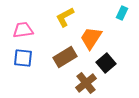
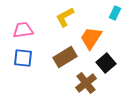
cyan rectangle: moved 7 px left
